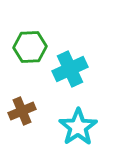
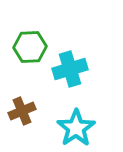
cyan cross: rotated 8 degrees clockwise
cyan star: moved 2 px left, 1 px down
